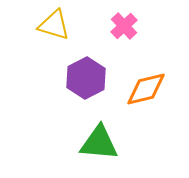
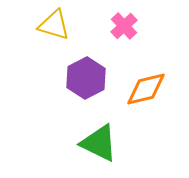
green triangle: rotated 21 degrees clockwise
